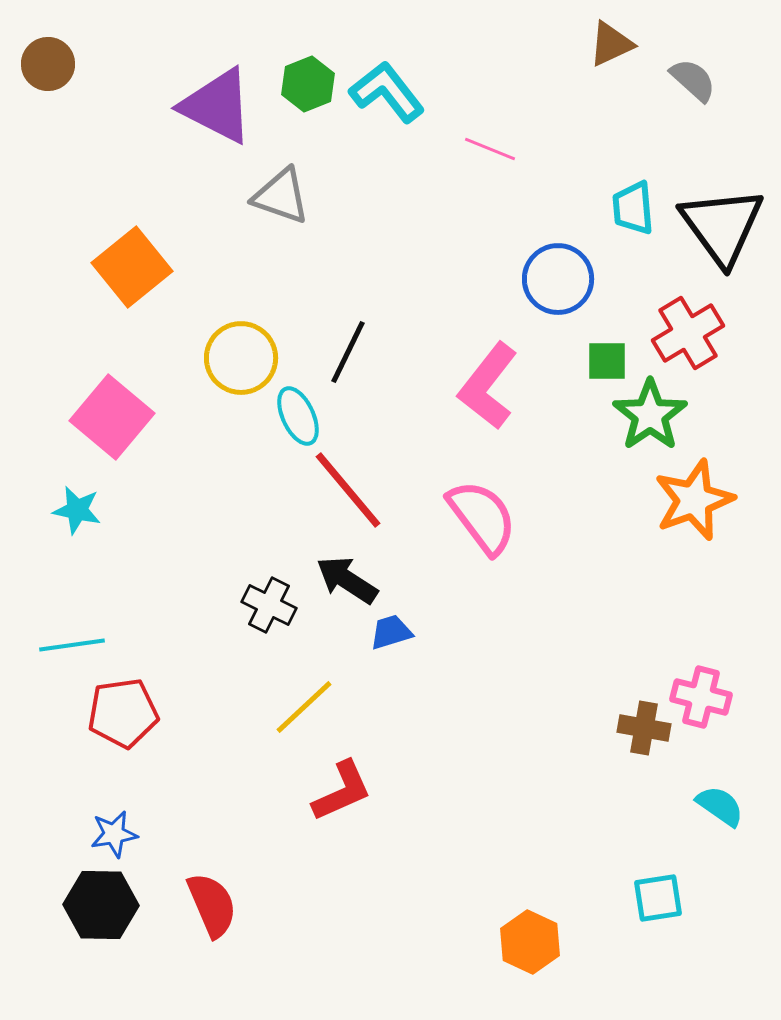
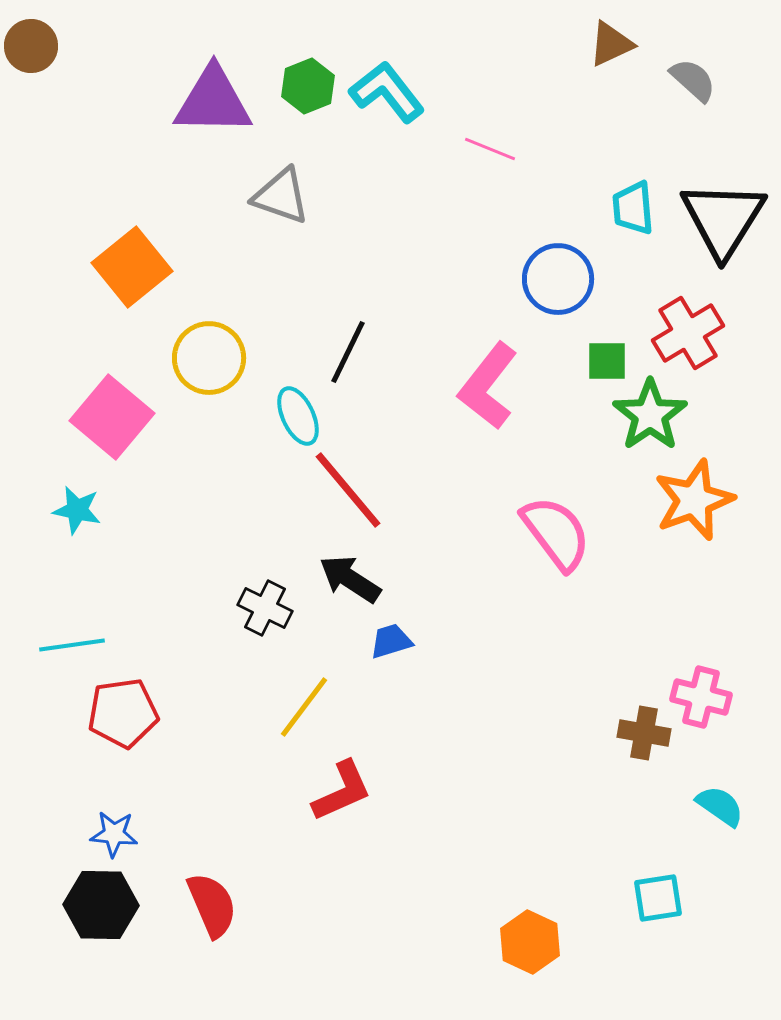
brown circle: moved 17 px left, 18 px up
green hexagon: moved 2 px down
purple triangle: moved 4 px left, 5 px up; rotated 26 degrees counterclockwise
black triangle: moved 1 px right, 7 px up; rotated 8 degrees clockwise
yellow circle: moved 32 px left
pink semicircle: moved 74 px right, 16 px down
black arrow: moved 3 px right, 1 px up
black cross: moved 4 px left, 3 px down
blue trapezoid: moved 9 px down
yellow line: rotated 10 degrees counterclockwise
brown cross: moved 5 px down
blue star: rotated 15 degrees clockwise
